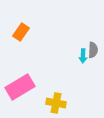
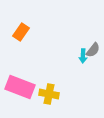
gray semicircle: rotated 35 degrees clockwise
pink rectangle: rotated 52 degrees clockwise
yellow cross: moved 7 px left, 9 px up
